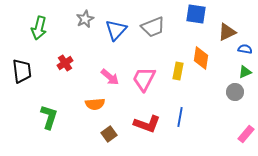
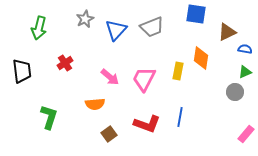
gray trapezoid: moved 1 px left
